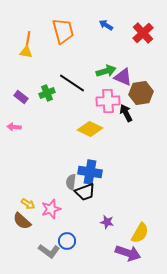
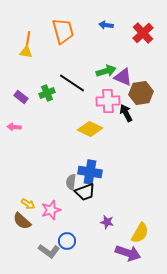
blue arrow: rotated 24 degrees counterclockwise
pink star: moved 1 px down
